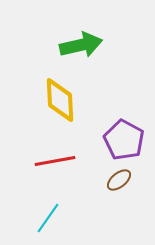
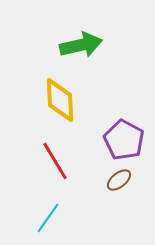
red line: rotated 69 degrees clockwise
